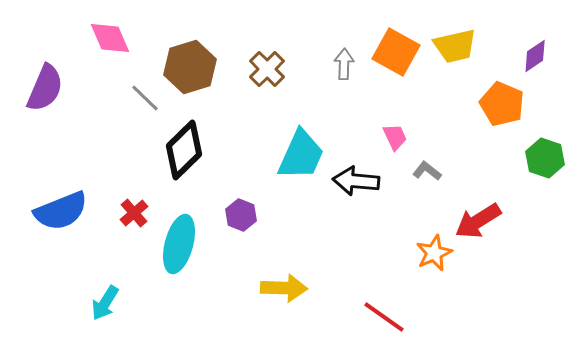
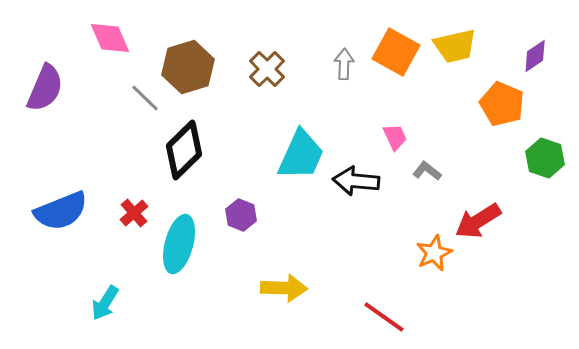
brown hexagon: moved 2 px left
